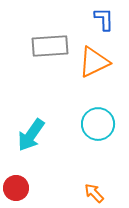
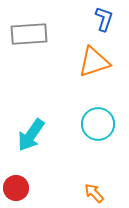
blue L-shape: rotated 20 degrees clockwise
gray rectangle: moved 21 px left, 12 px up
orange triangle: rotated 8 degrees clockwise
